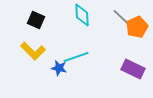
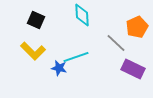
gray line: moved 6 px left, 25 px down
